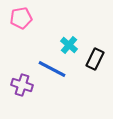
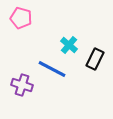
pink pentagon: rotated 25 degrees clockwise
